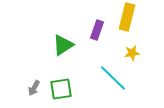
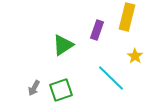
yellow star: moved 3 px right, 3 px down; rotated 28 degrees counterclockwise
cyan line: moved 2 px left
green square: moved 1 px down; rotated 10 degrees counterclockwise
